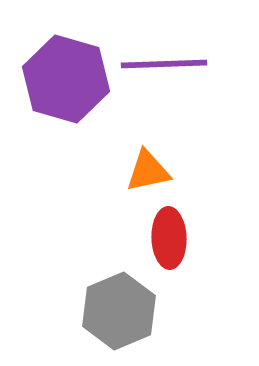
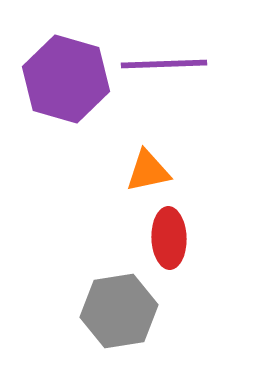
gray hexagon: rotated 14 degrees clockwise
